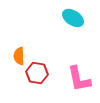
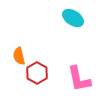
orange semicircle: rotated 12 degrees counterclockwise
red hexagon: rotated 20 degrees clockwise
